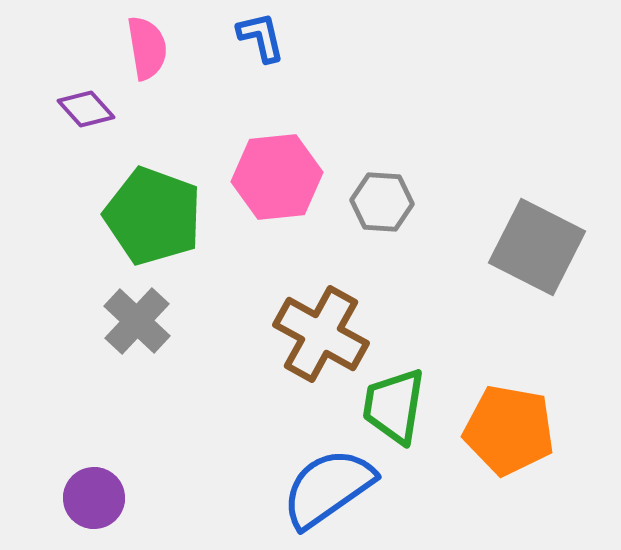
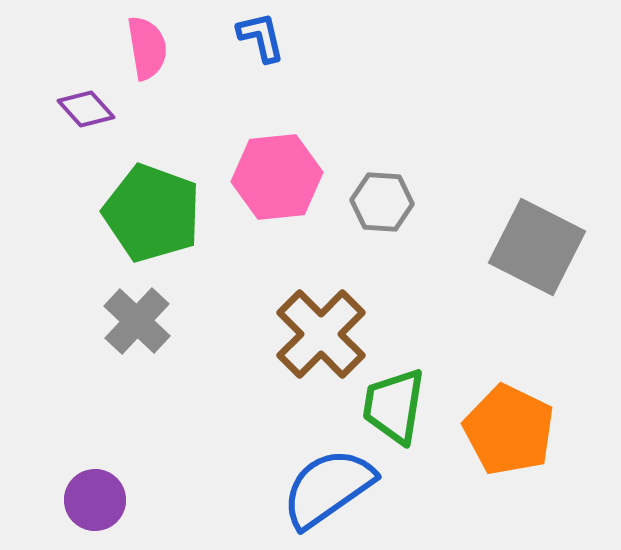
green pentagon: moved 1 px left, 3 px up
brown cross: rotated 16 degrees clockwise
orange pentagon: rotated 16 degrees clockwise
purple circle: moved 1 px right, 2 px down
